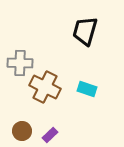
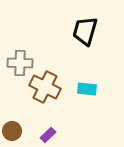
cyan rectangle: rotated 12 degrees counterclockwise
brown circle: moved 10 px left
purple rectangle: moved 2 px left
